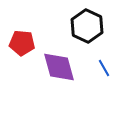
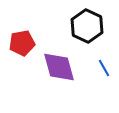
red pentagon: rotated 15 degrees counterclockwise
